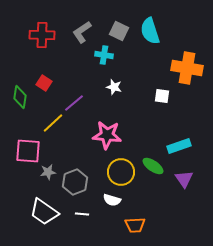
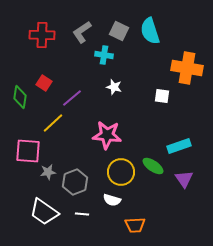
purple line: moved 2 px left, 5 px up
